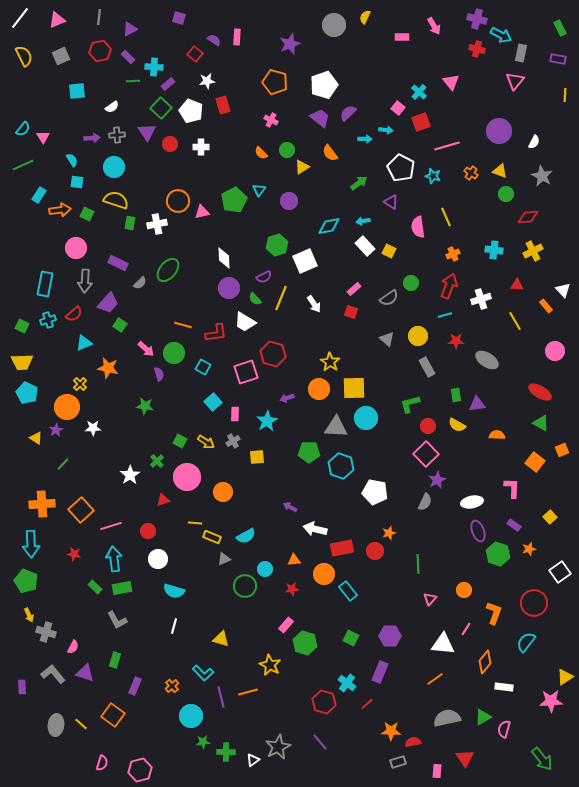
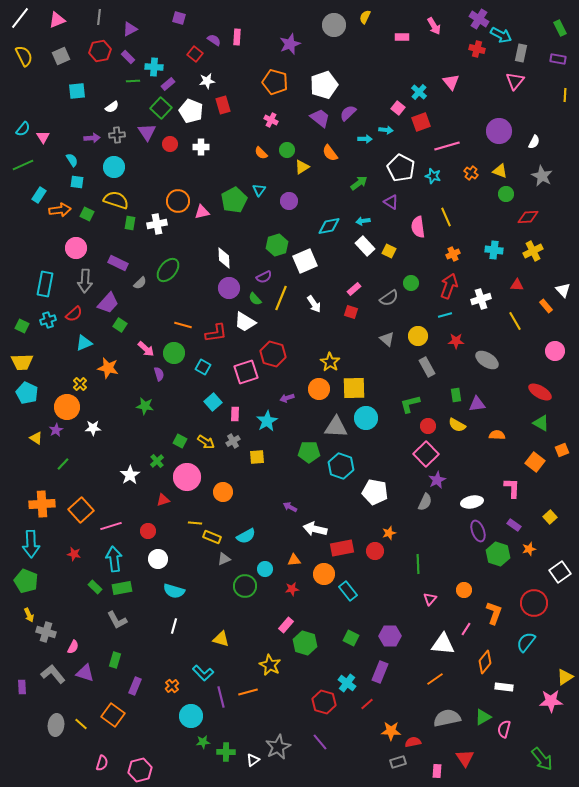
purple cross at (477, 19): moved 2 px right; rotated 18 degrees clockwise
